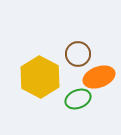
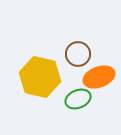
yellow hexagon: rotated 15 degrees counterclockwise
